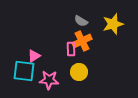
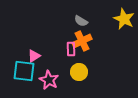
yellow star: moved 11 px right, 5 px up; rotated 30 degrees counterclockwise
pink star: rotated 24 degrees clockwise
